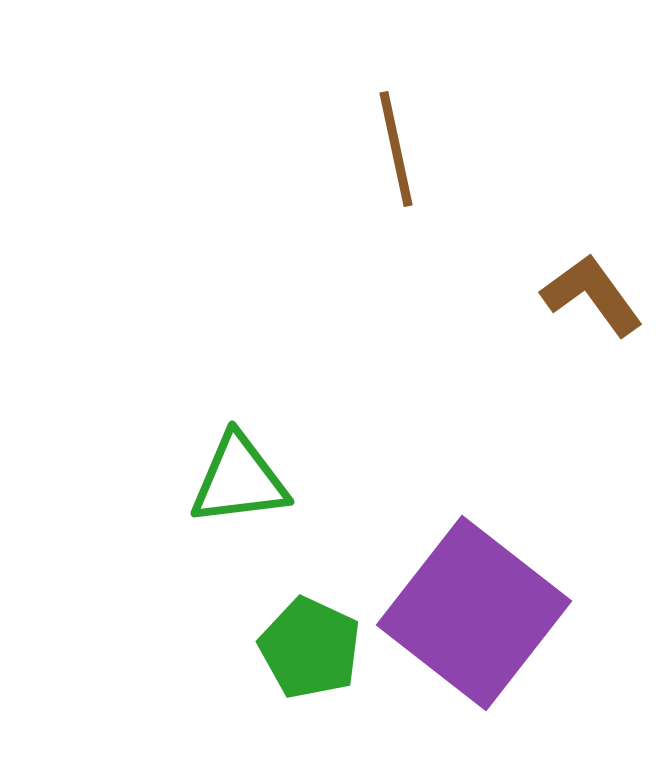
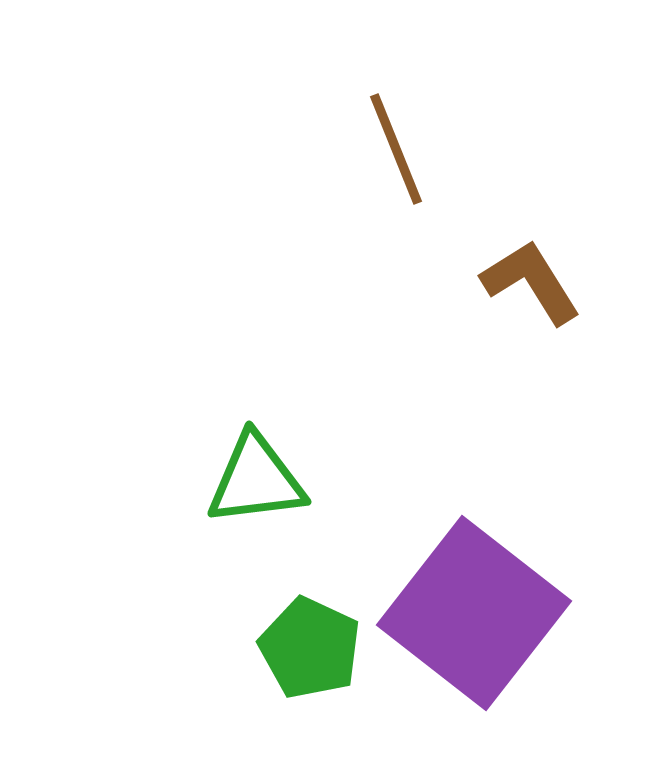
brown line: rotated 10 degrees counterclockwise
brown L-shape: moved 61 px left, 13 px up; rotated 4 degrees clockwise
green triangle: moved 17 px right
